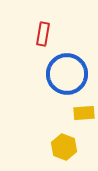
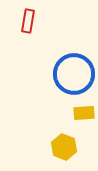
red rectangle: moved 15 px left, 13 px up
blue circle: moved 7 px right
